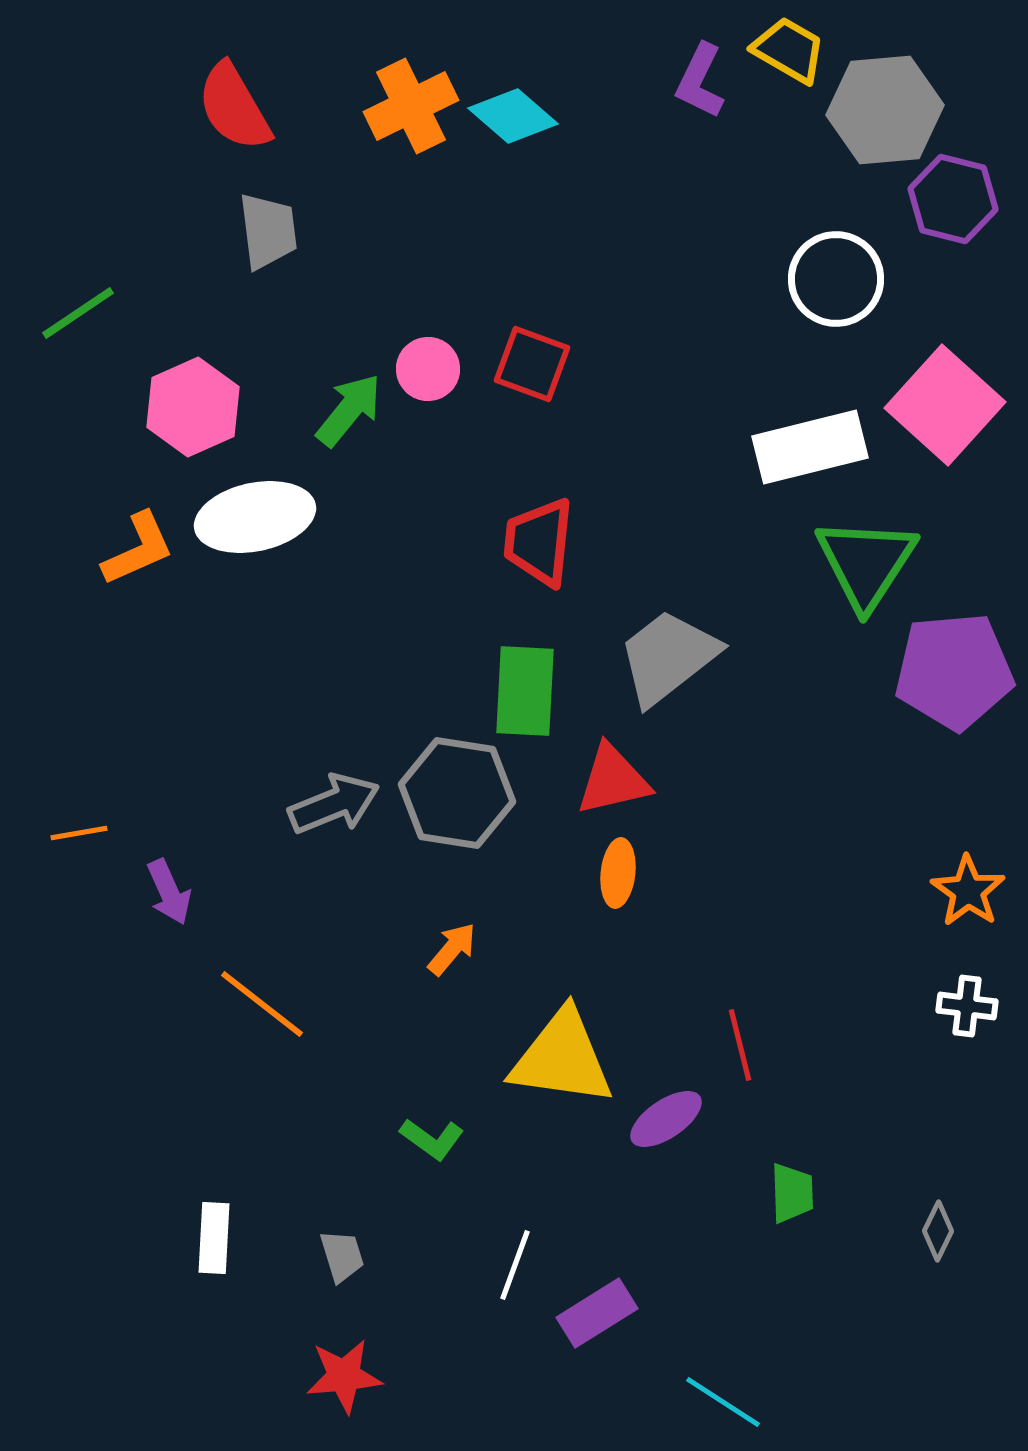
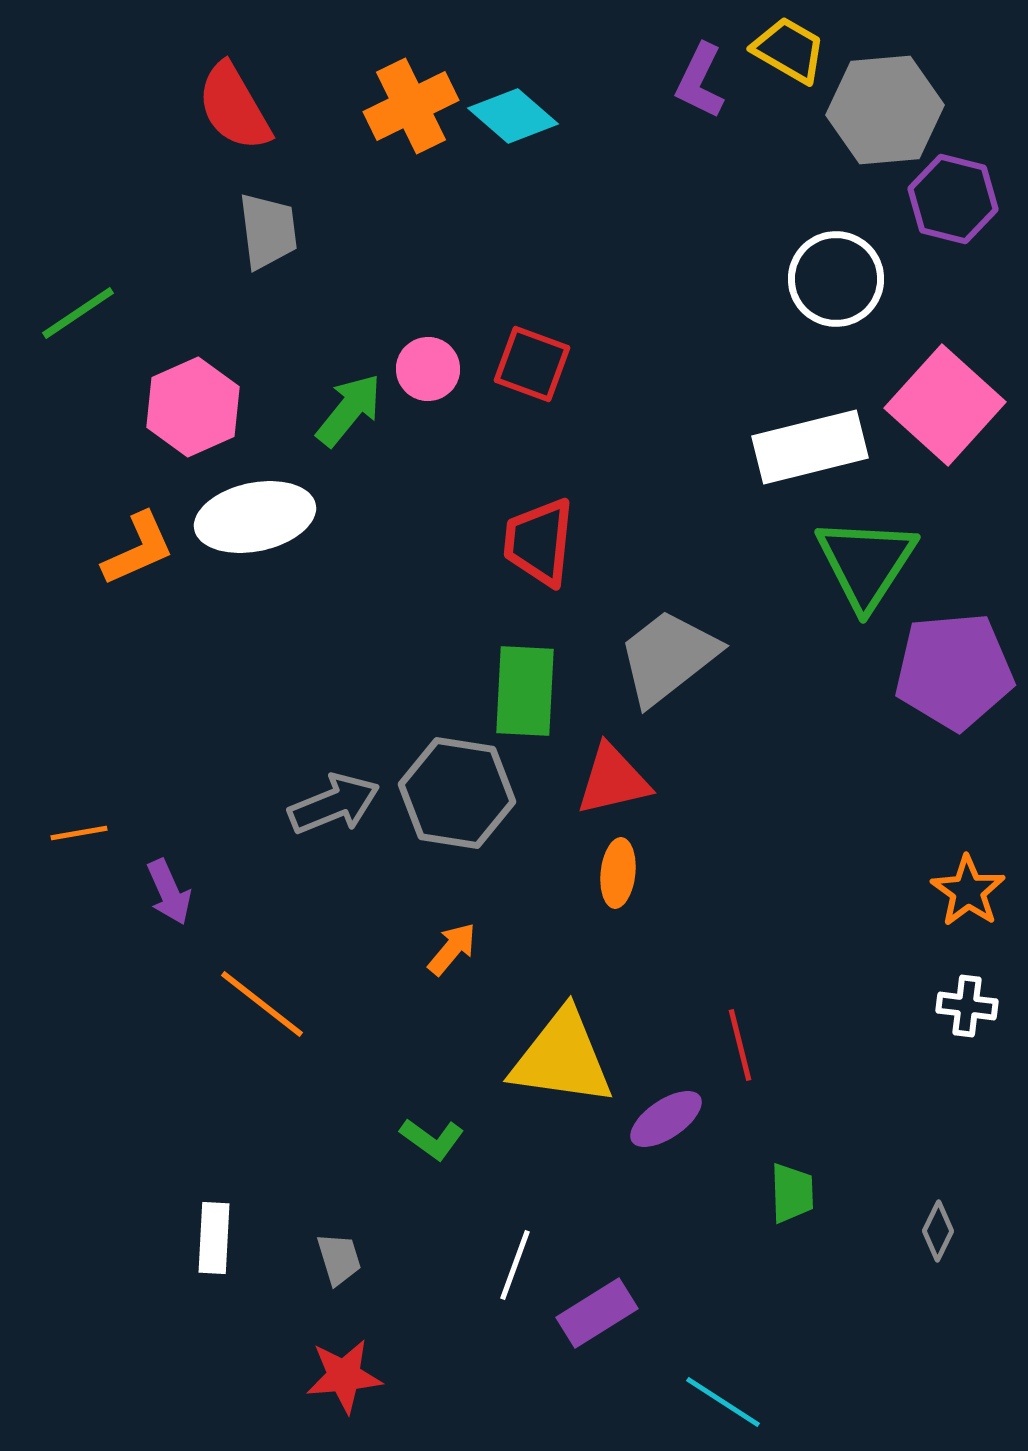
gray trapezoid at (342, 1256): moved 3 px left, 3 px down
